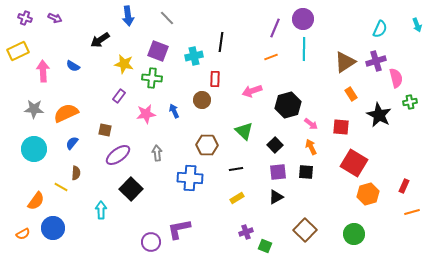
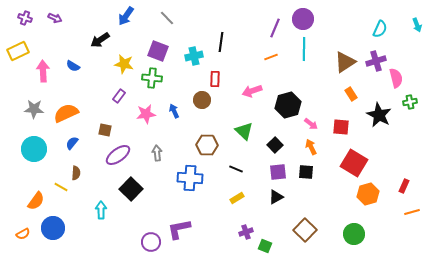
blue arrow at (128, 16): moved 2 px left; rotated 42 degrees clockwise
black line at (236, 169): rotated 32 degrees clockwise
